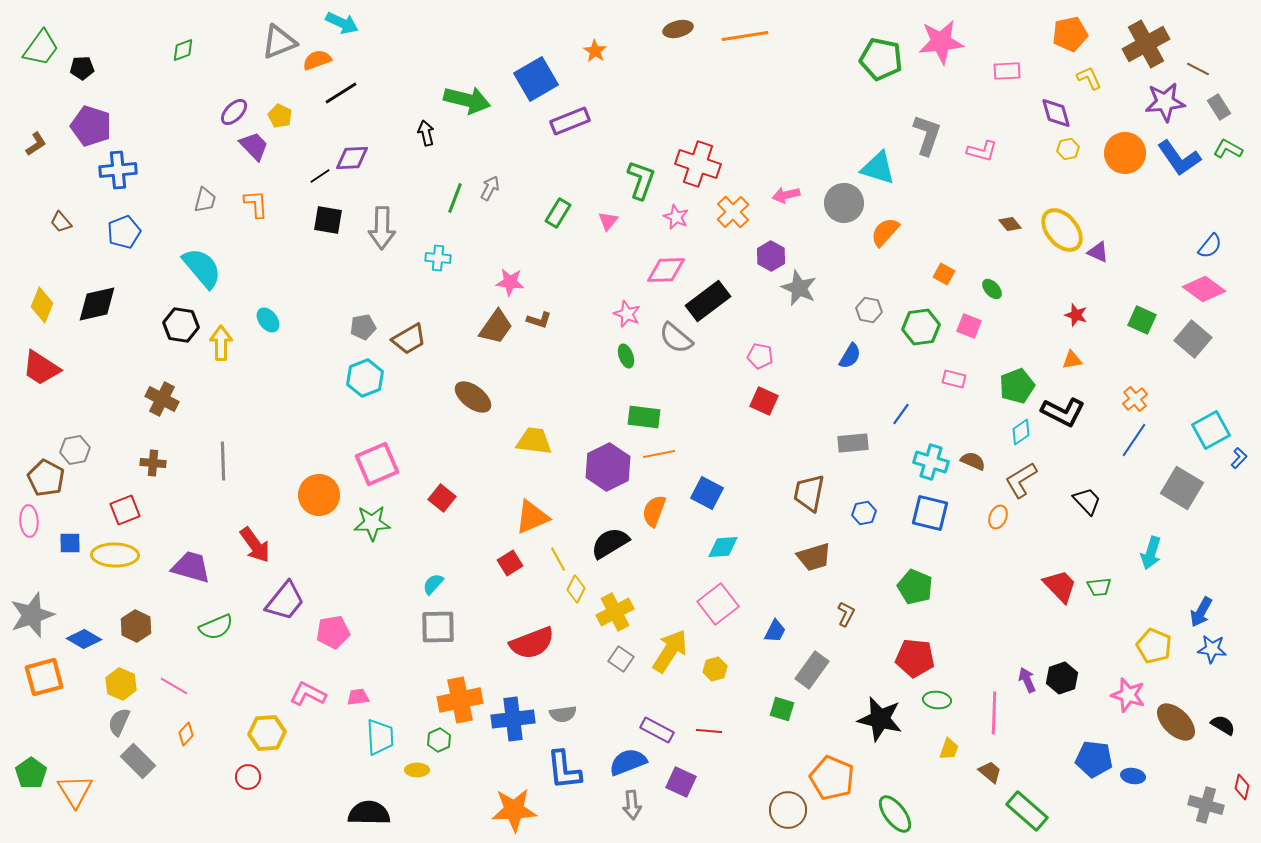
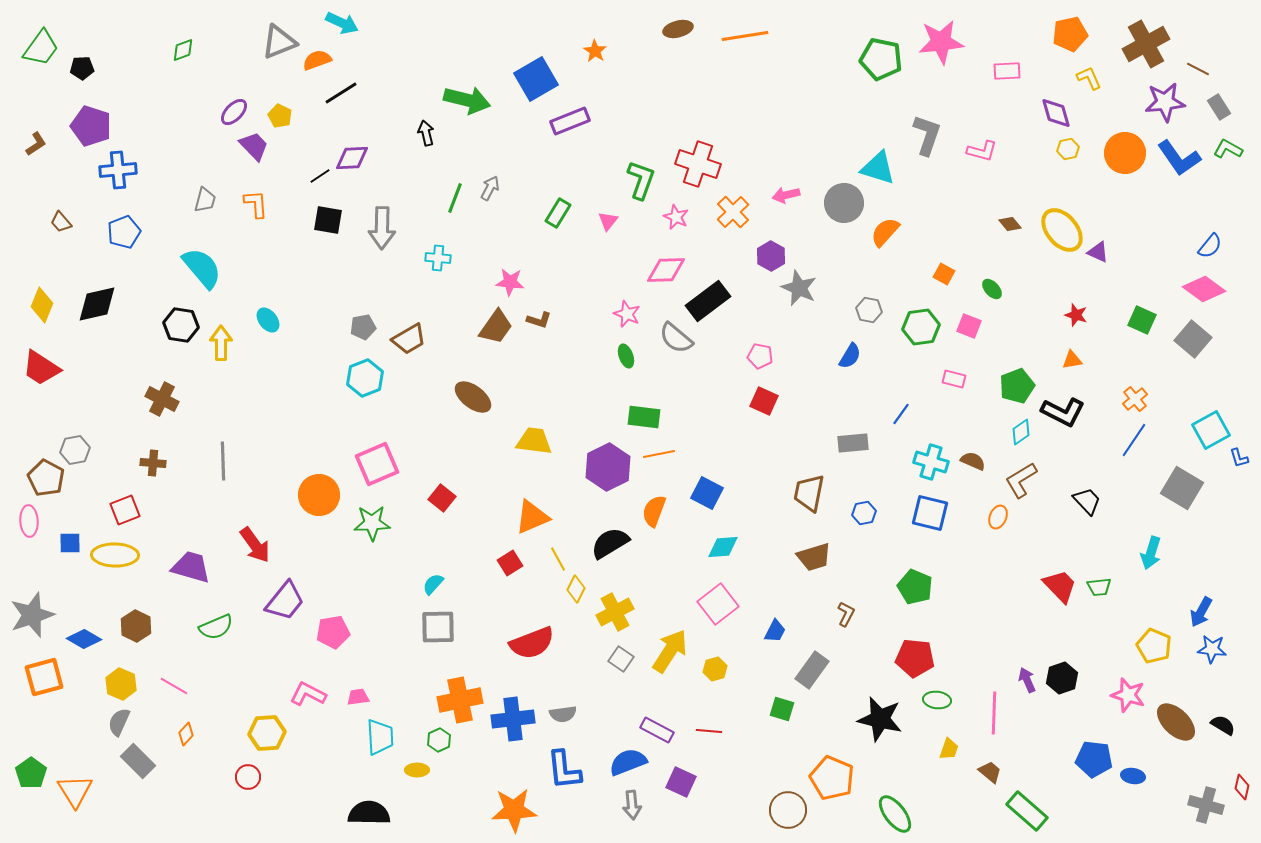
blue L-shape at (1239, 458): rotated 120 degrees clockwise
